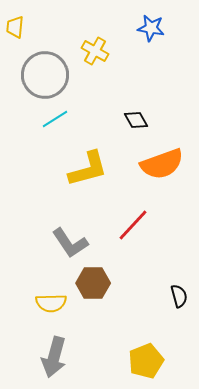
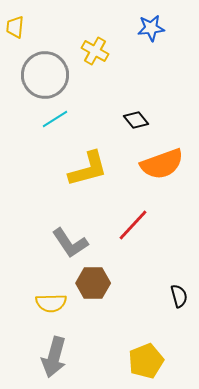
blue star: rotated 16 degrees counterclockwise
black diamond: rotated 10 degrees counterclockwise
